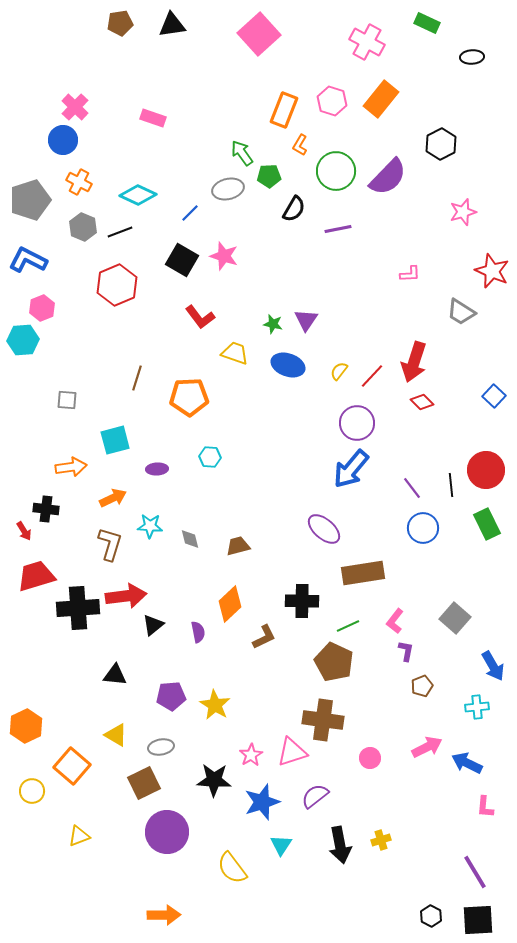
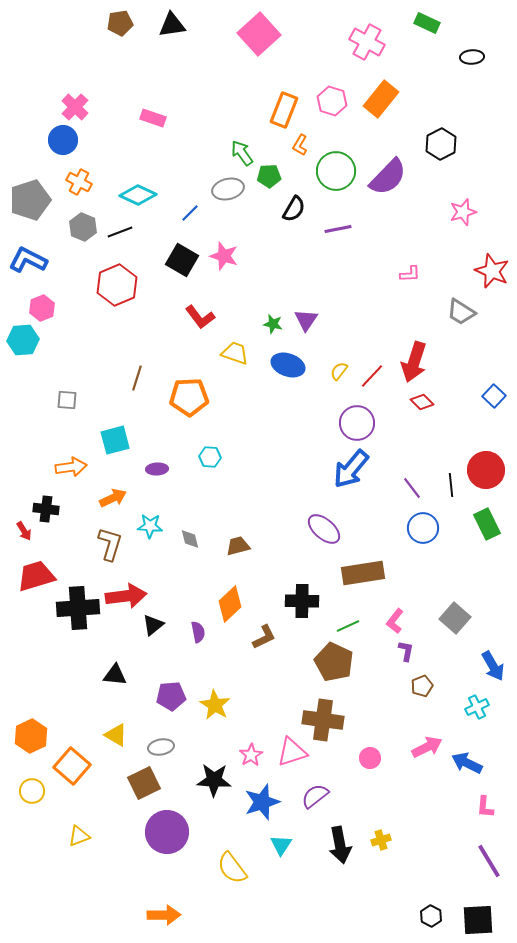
cyan cross at (477, 707): rotated 20 degrees counterclockwise
orange hexagon at (26, 726): moved 5 px right, 10 px down
purple line at (475, 872): moved 14 px right, 11 px up
